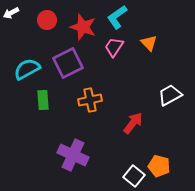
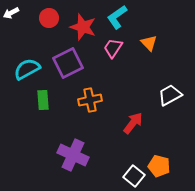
red circle: moved 2 px right, 2 px up
pink trapezoid: moved 1 px left, 1 px down
